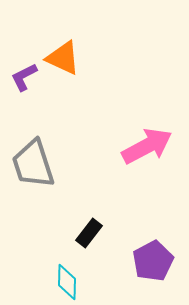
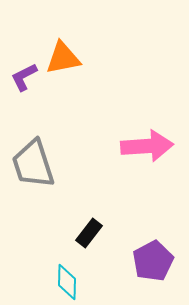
orange triangle: rotated 36 degrees counterclockwise
pink arrow: rotated 24 degrees clockwise
